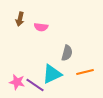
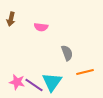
brown arrow: moved 9 px left
gray semicircle: rotated 35 degrees counterclockwise
cyan triangle: moved 8 px down; rotated 30 degrees counterclockwise
purple line: moved 1 px left
